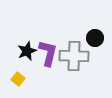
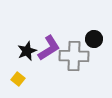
black circle: moved 1 px left, 1 px down
purple L-shape: moved 1 px right, 5 px up; rotated 44 degrees clockwise
